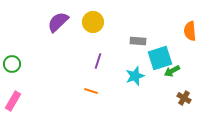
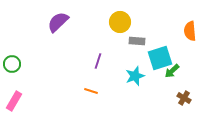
yellow circle: moved 27 px right
gray rectangle: moved 1 px left
green arrow: rotated 14 degrees counterclockwise
pink rectangle: moved 1 px right
